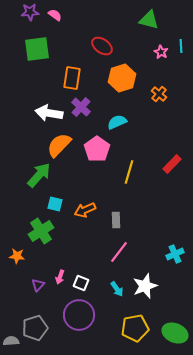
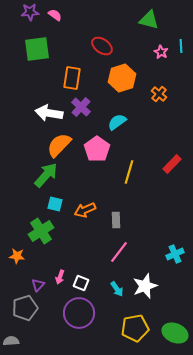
cyan semicircle: rotated 12 degrees counterclockwise
green arrow: moved 7 px right
purple circle: moved 2 px up
gray pentagon: moved 10 px left, 20 px up
